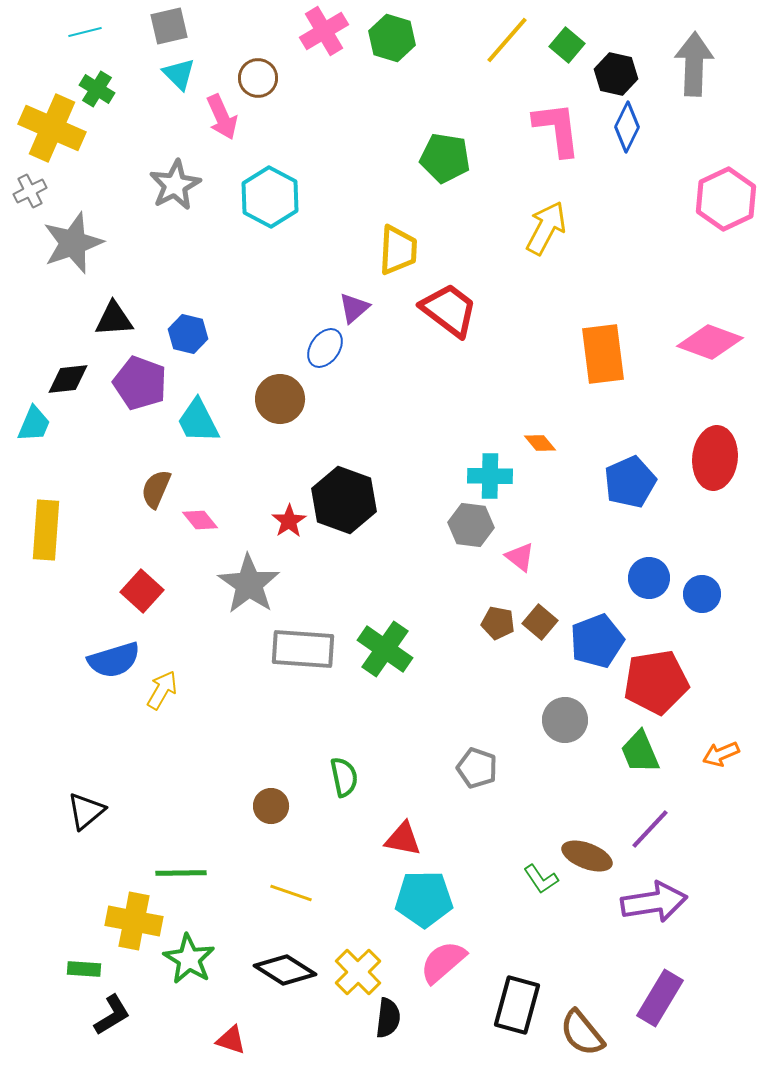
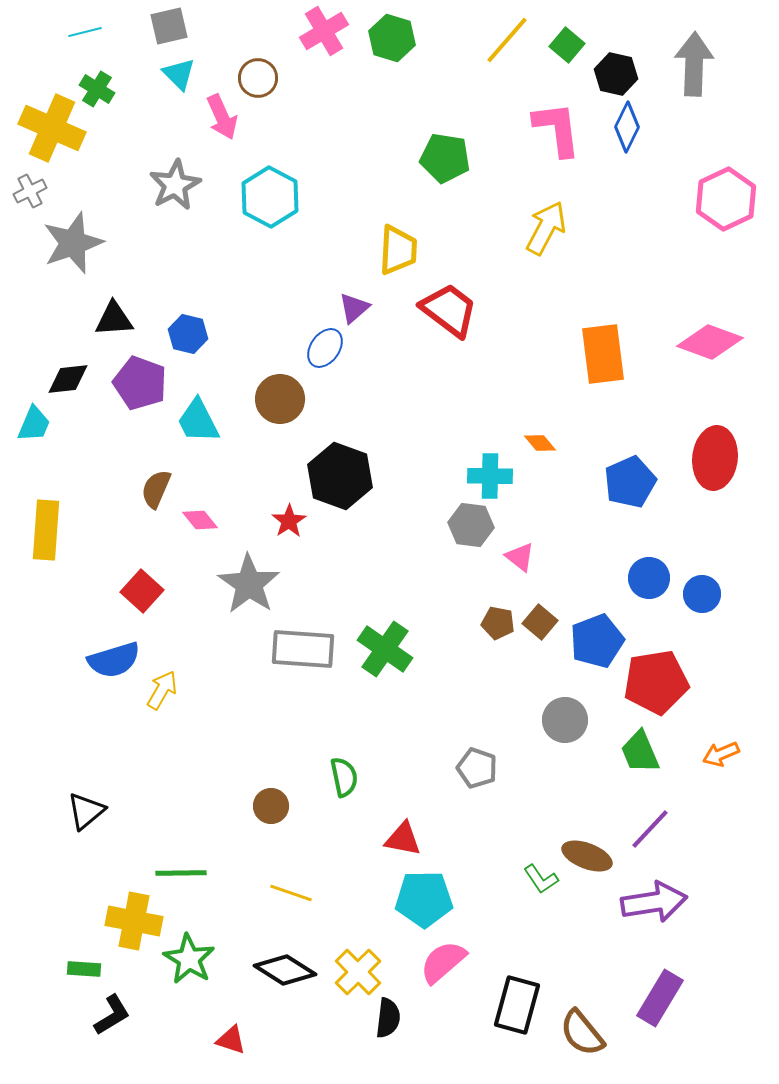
black hexagon at (344, 500): moved 4 px left, 24 px up
